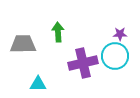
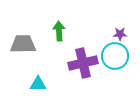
green arrow: moved 1 px right, 1 px up
